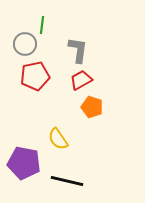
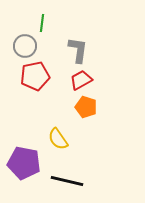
green line: moved 2 px up
gray circle: moved 2 px down
orange pentagon: moved 6 px left
